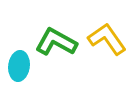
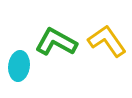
yellow L-shape: moved 2 px down
